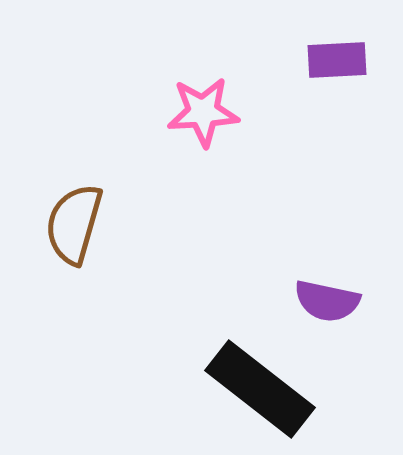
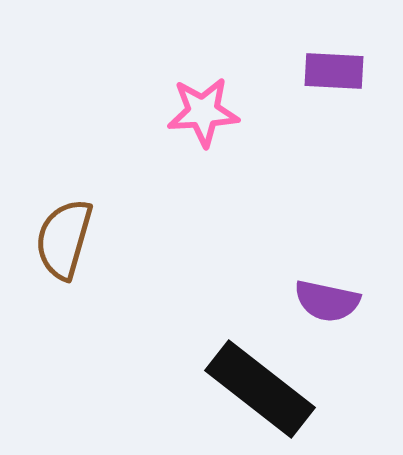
purple rectangle: moved 3 px left, 11 px down; rotated 6 degrees clockwise
brown semicircle: moved 10 px left, 15 px down
